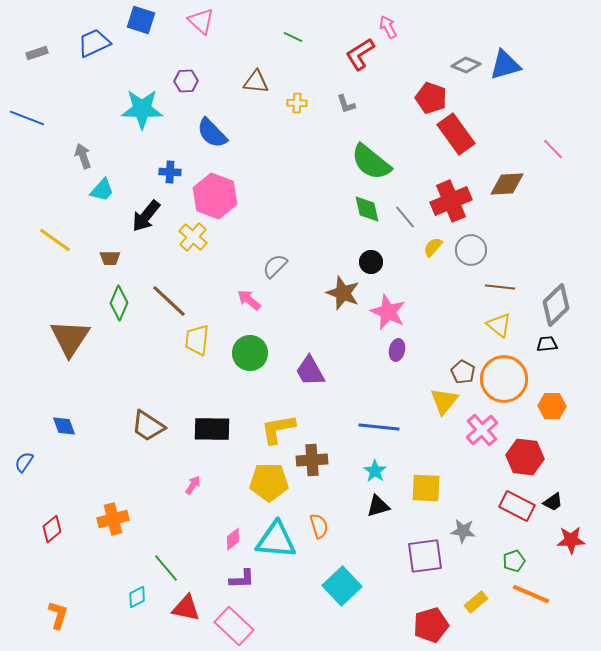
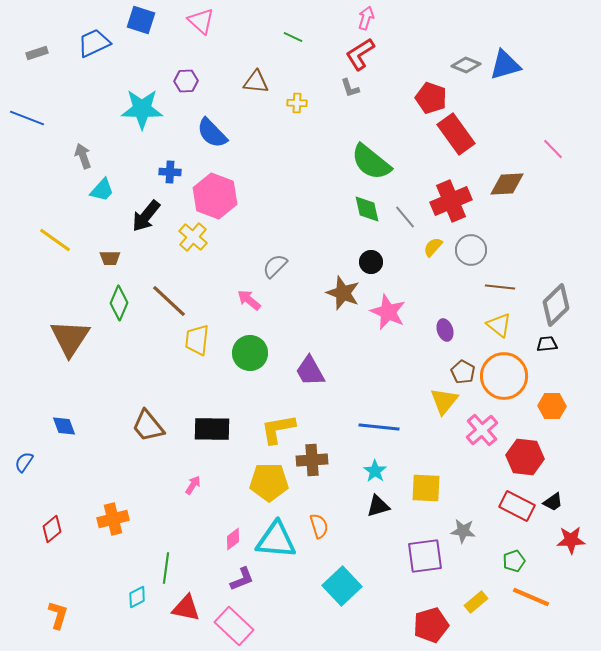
pink arrow at (388, 27): moved 22 px left, 9 px up; rotated 45 degrees clockwise
gray L-shape at (346, 104): moved 4 px right, 16 px up
purple ellipse at (397, 350): moved 48 px right, 20 px up; rotated 30 degrees counterclockwise
orange circle at (504, 379): moved 3 px up
brown trapezoid at (148, 426): rotated 18 degrees clockwise
green line at (166, 568): rotated 48 degrees clockwise
purple L-shape at (242, 579): rotated 20 degrees counterclockwise
orange line at (531, 594): moved 3 px down
